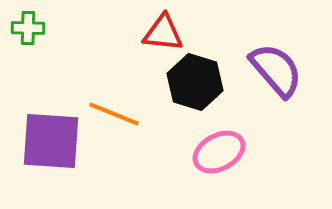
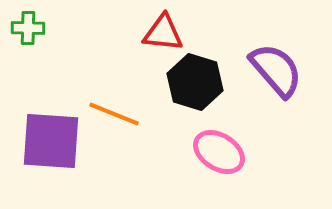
pink ellipse: rotated 60 degrees clockwise
